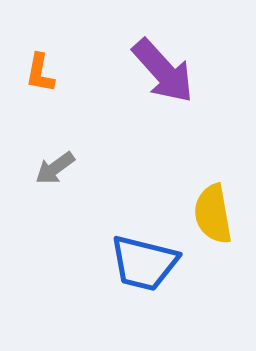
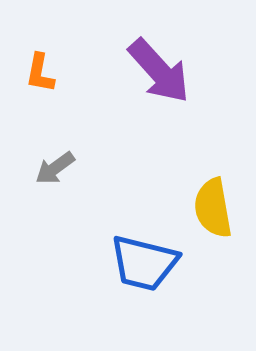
purple arrow: moved 4 px left
yellow semicircle: moved 6 px up
